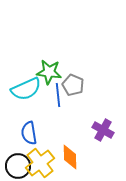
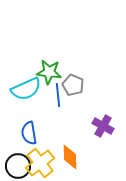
purple cross: moved 4 px up
